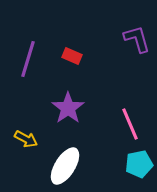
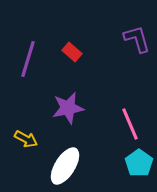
red rectangle: moved 4 px up; rotated 18 degrees clockwise
purple star: rotated 24 degrees clockwise
cyan pentagon: moved 1 px up; rotated 24 degrees counterclockwise
